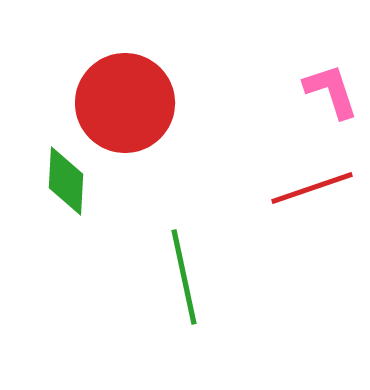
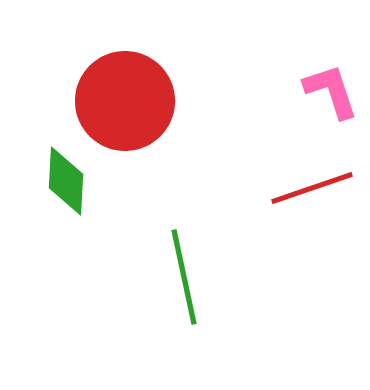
red circle: moved 2 px up
